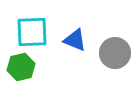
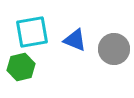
cyan square: rotated 8 degrees counterclockwise
gray circle: moved 1 px left, 4 px up
